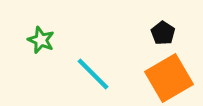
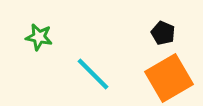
black pentagon: rotated 10 degrees counterclockwise
green star: moved 2 px left, 3 px up; rotated 12 degrees counterclockwise
